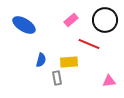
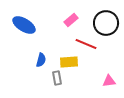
black circle: moved 1 px right, 3 px down
red line: moved 3 px left
